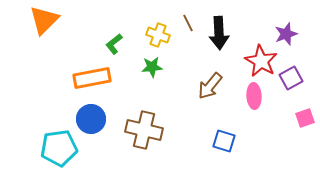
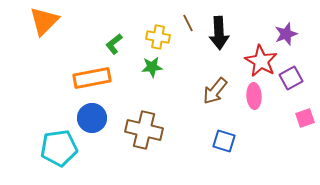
orange triangle: moved 1 px down
yellow cross: moved 2 px down; rotated 10 degrees counterclockwise
brown arrow: moved 5 px right, 5 px down
blue circle: moved 1 px right, 1 px up
